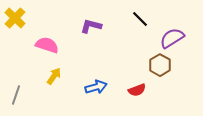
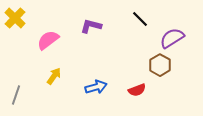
pink semicircle: moved 1 px right, 5 px up; rotated 55 degrees counterclockwise
